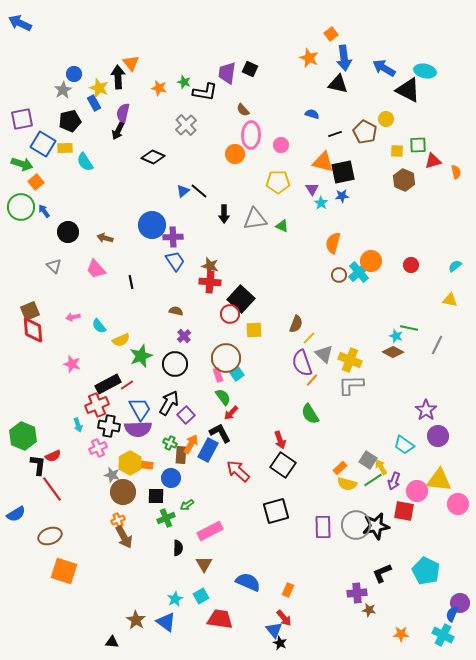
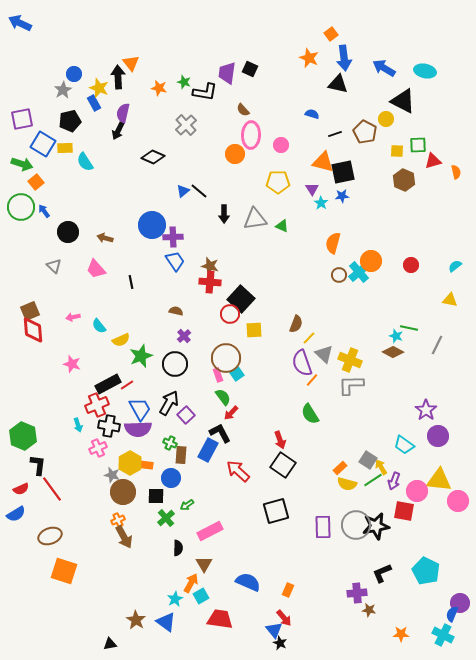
black triangle at (408, 90): moved 5 px left, 11 px down
orange arrow at (191, 444): moved 139 px down
red semicircle at (53, 456): moved 32 px left, 33 px down
pink circle at (458, 504): moved 3 px up
green cross at (166, 518): rotated 18 degrees counterclockwise
black triangle at (112, 642): moved 2 px left, 2 px down; rotated 16 degrees counterclockwise
